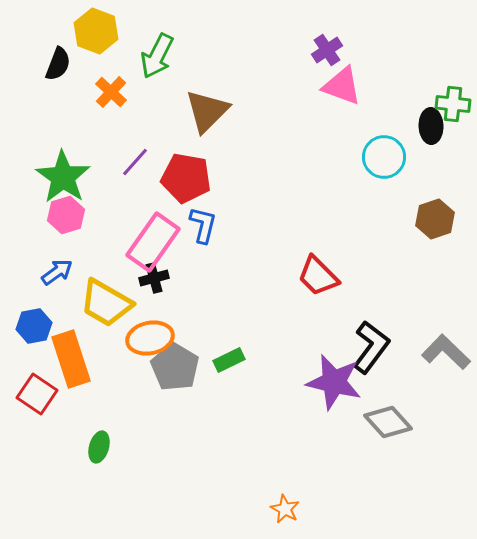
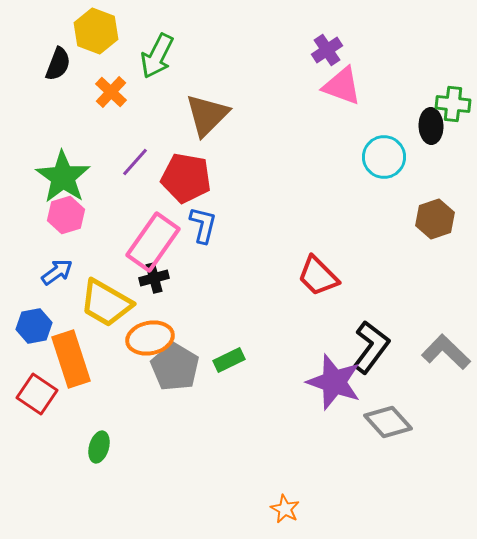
brown triangle: moved 4 px down
purple star: rotated 6 degrees clockwise
